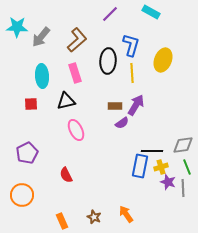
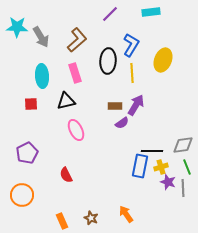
cyan rectangle: rotated 36 degrees counterclockwise
gray arrow: rotated 70 degrees counterclockwise
blue L-shape: rotated 15 degrees clockwise
brown star: moved 3 px left, 1 px down
